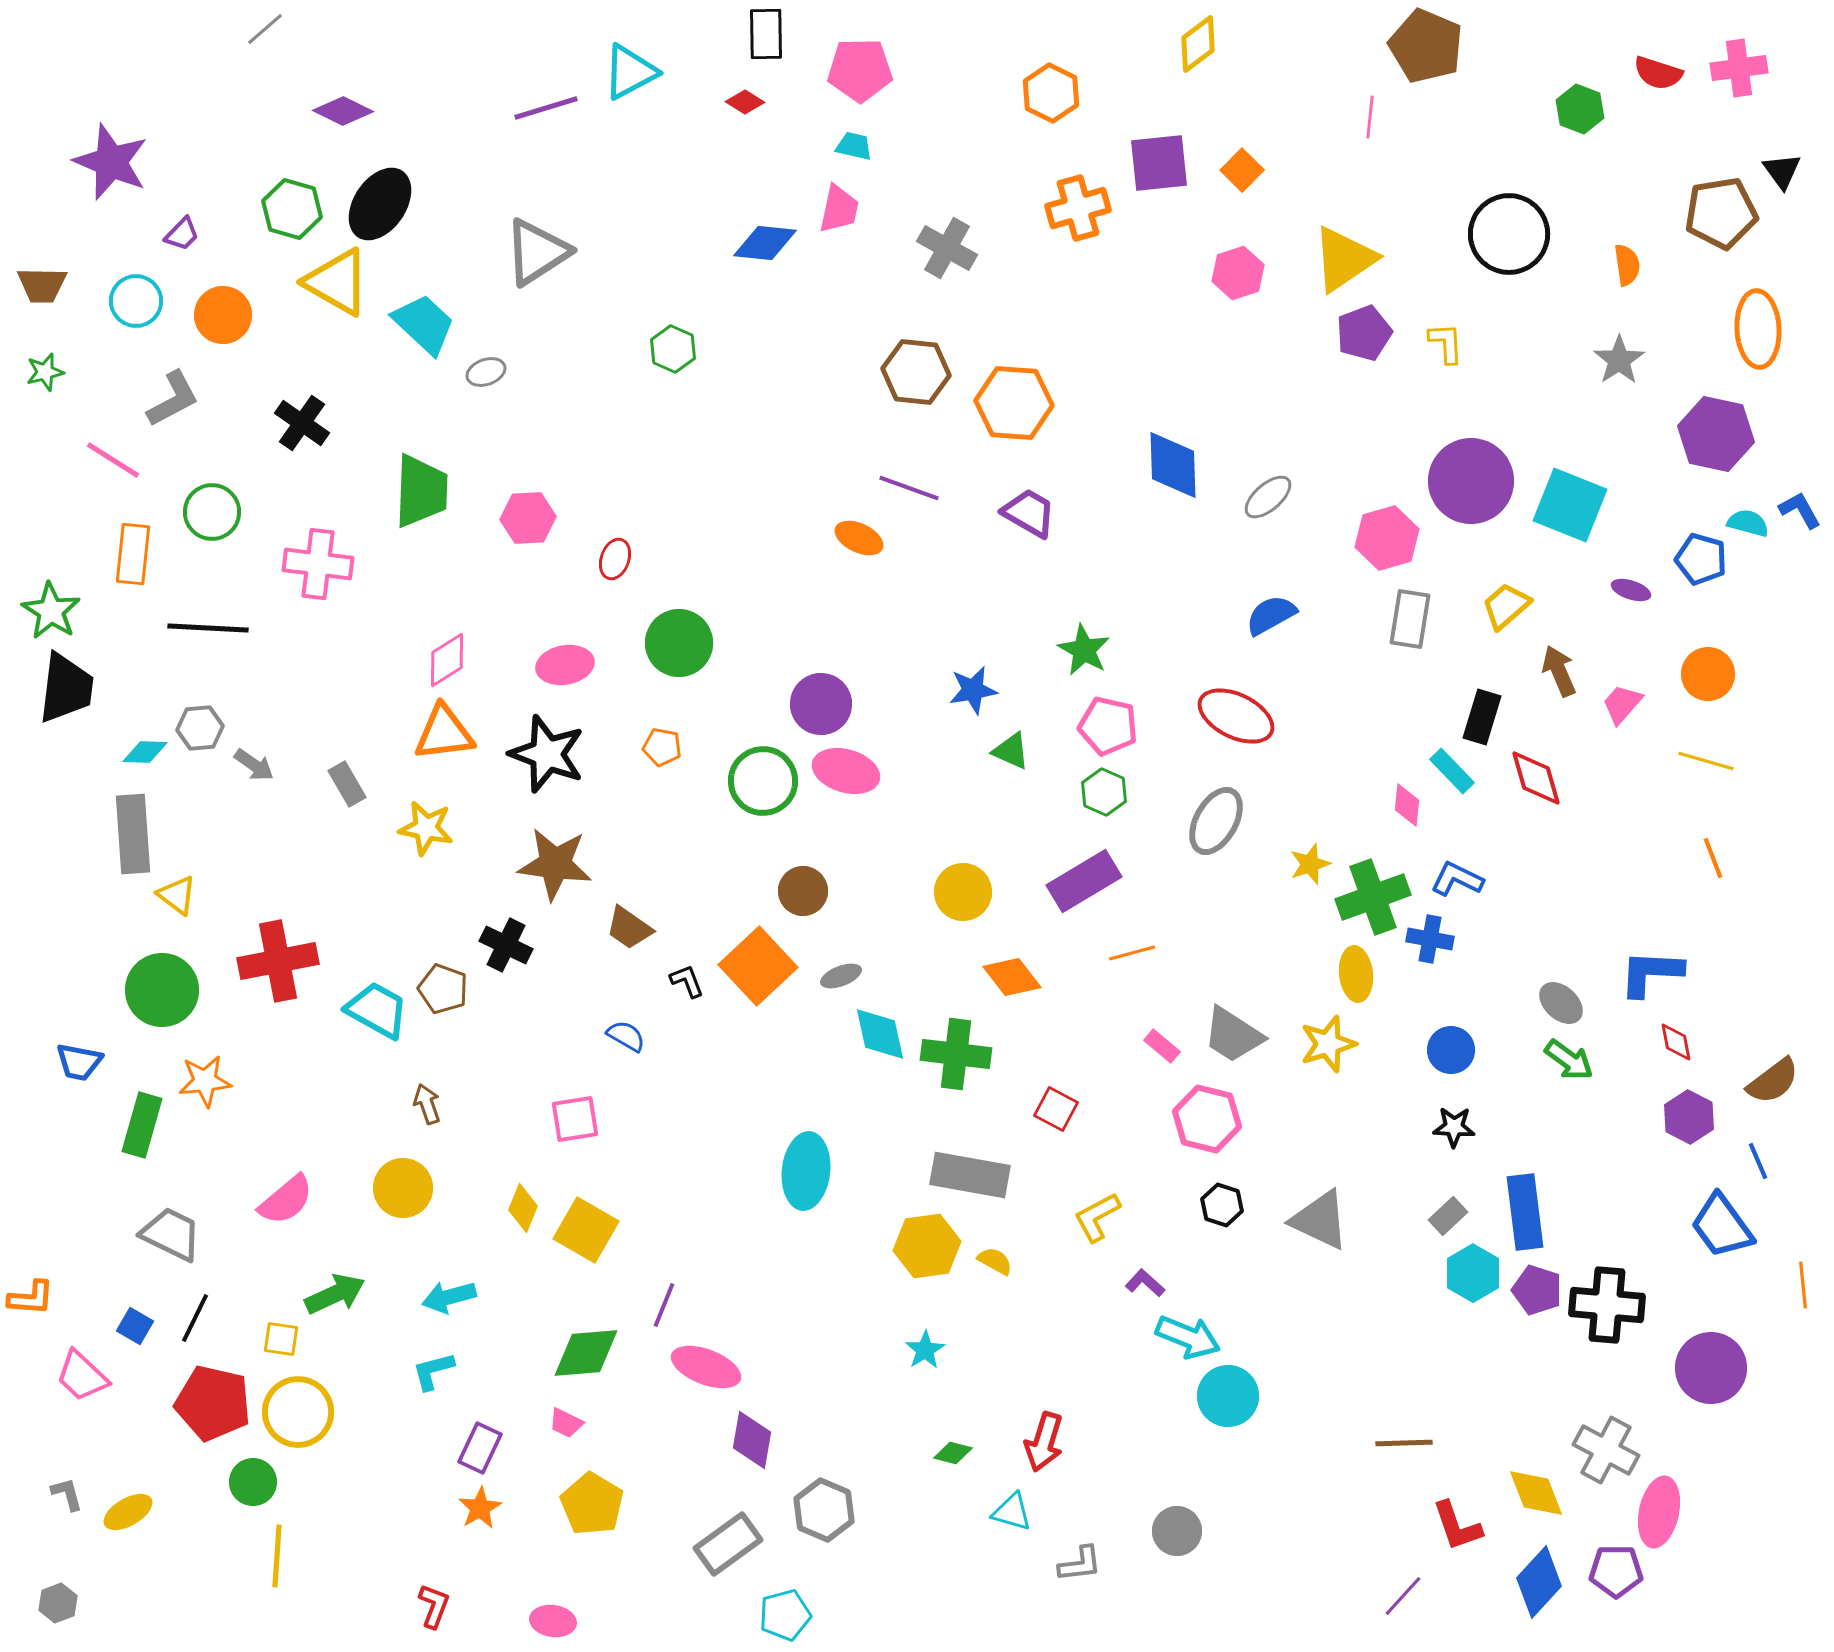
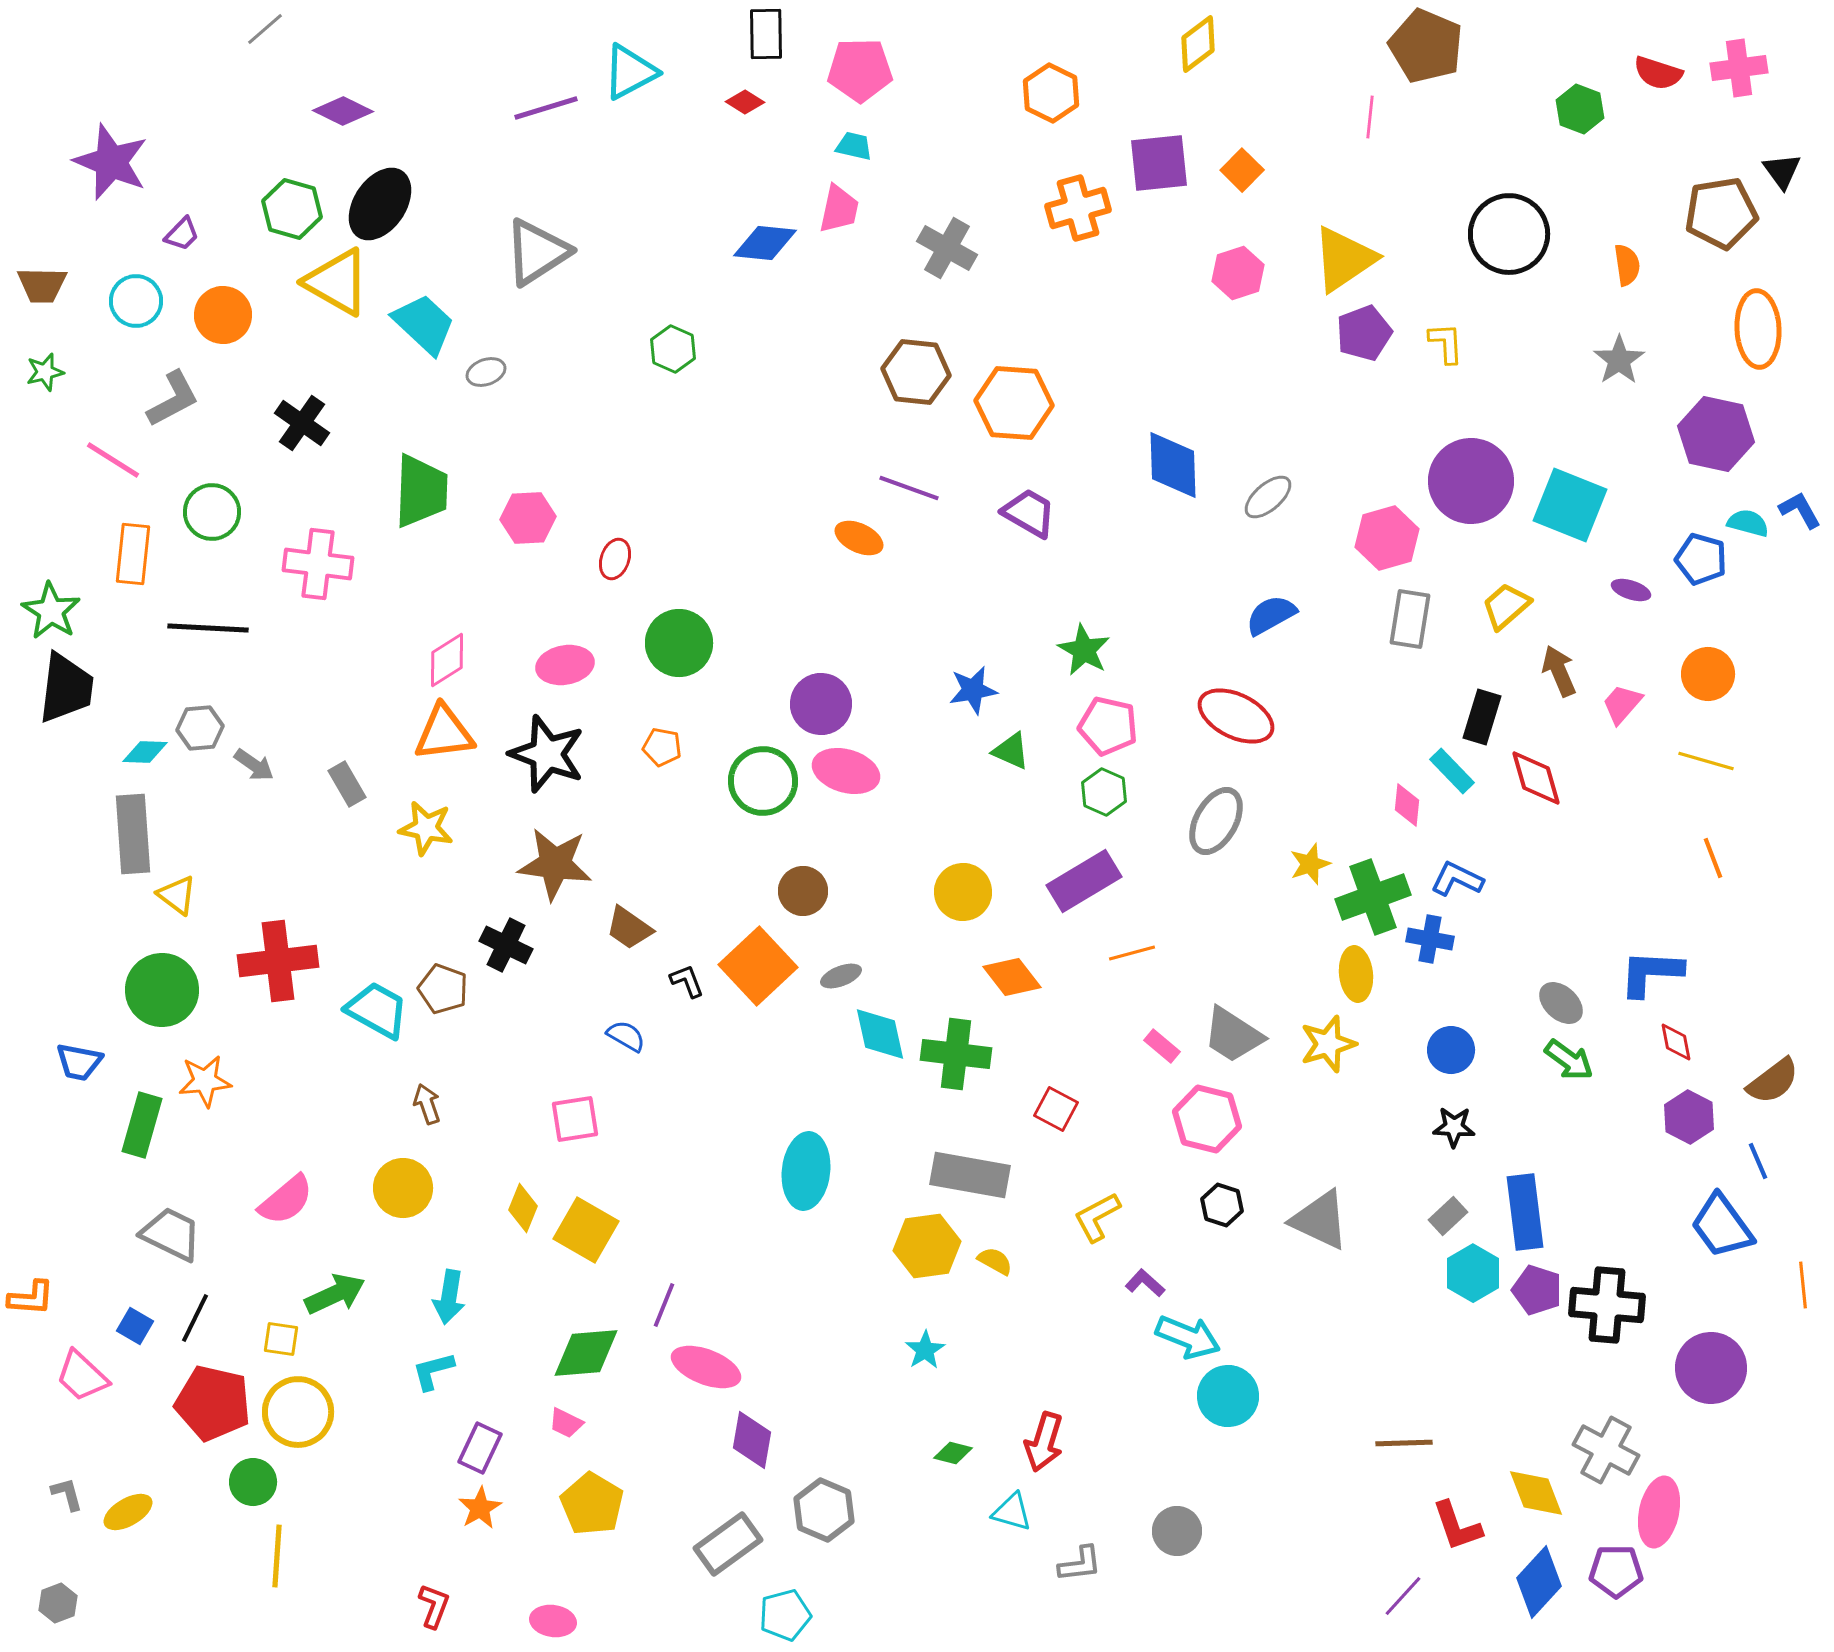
red cross at (278, 961): rotated 4 degrees clockwise
cyan arrow at (449, 1297): rotated 66 degrees counterclockwise
